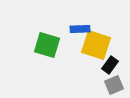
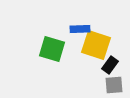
green square: moved 5 px right, 4 px down
gray square: rotated 18 degrees clockwise
